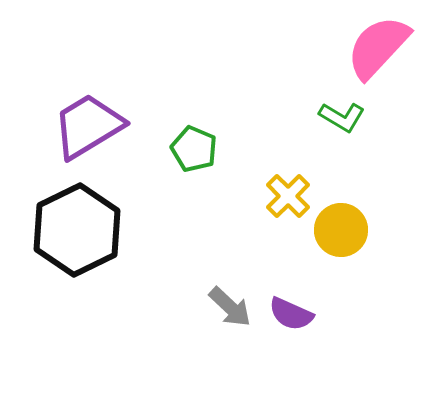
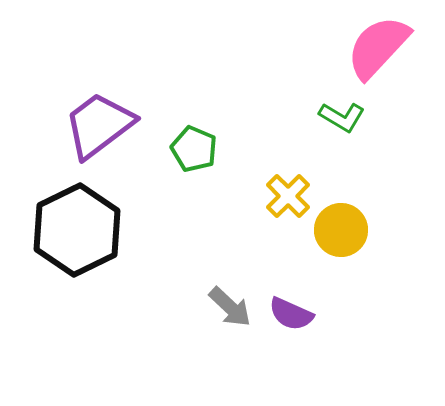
purple trapezoid: moved 11 px right, 1 px up; rotated 6 degrees counterclockwise
